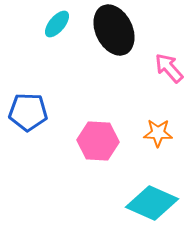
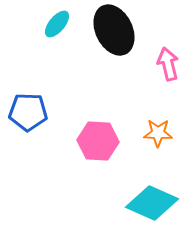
pink arrow: moved 1 px left, 4 px up; rotated 28 degrees clockwise
